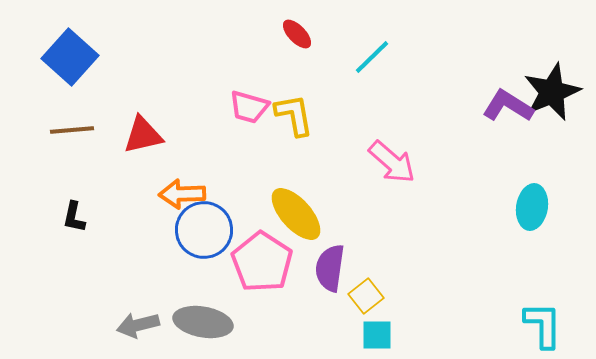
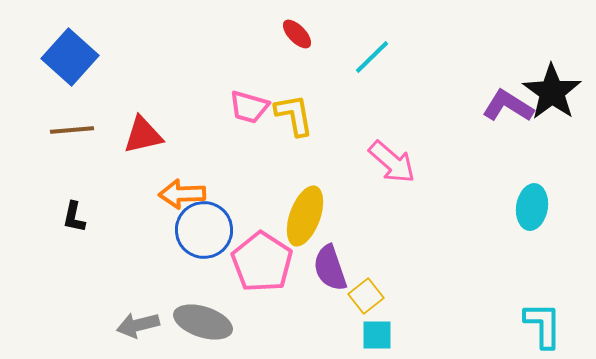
black star: rotated 14 degrees counterclockwise
yellow ellipse: moved 9 px right, 2 px down; rotated 62 degrees clockwise
purple semicircle: rotated 27 degrees counterclockwise
gray ellipse: rotated 8 degrees clockwise
